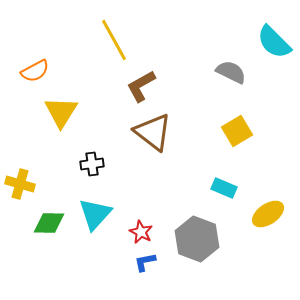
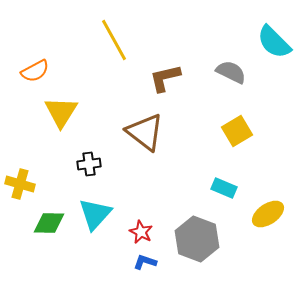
brown L-shape: moved 24 px right, 8 px up; rotated 16 degrees clockwise
brown triangle: moved 8 px left
black cross: moved 3 px left
blue L-shape: rotated 30 degrees clockwise
